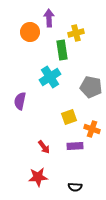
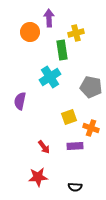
orange cross: moved 1 px left, 1 px up
